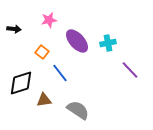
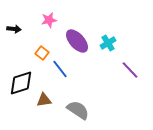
cyan cross: rotated 21 degrees counterclockwise
orange square: moved 1 px down
blue line: moved 4 px up
